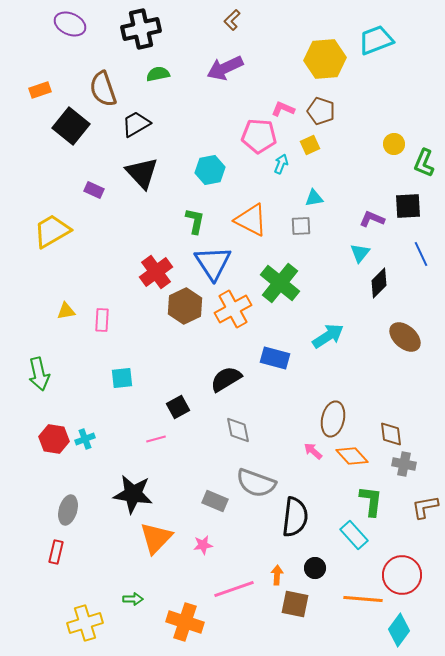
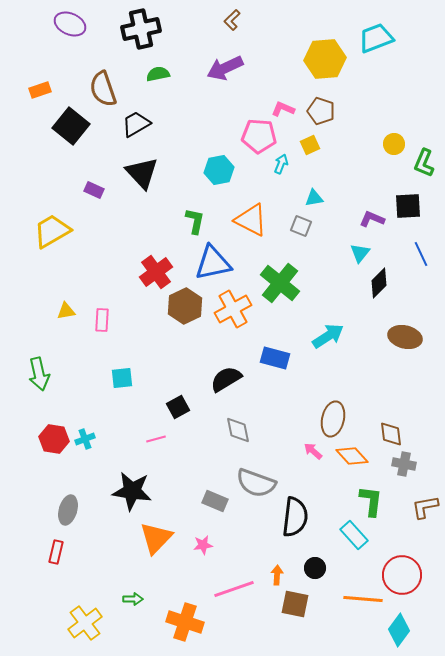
cyan trapezoid at (376, 40): moved 2 px up
cyan hexagon at (210, 170): moved 9 px right
gray square at (301, 226): rotated 25 degrees clockwise
blue triangle at (213, 263): rotated 51 degrees clockwise
brown ellipse at (405, 337): rotated 28 degrees counterclockwise
black star at (133, 494): moved 1 px left, 3 px up
yellow cross at (85, 623): rotated 20 degrees counterclockwise
